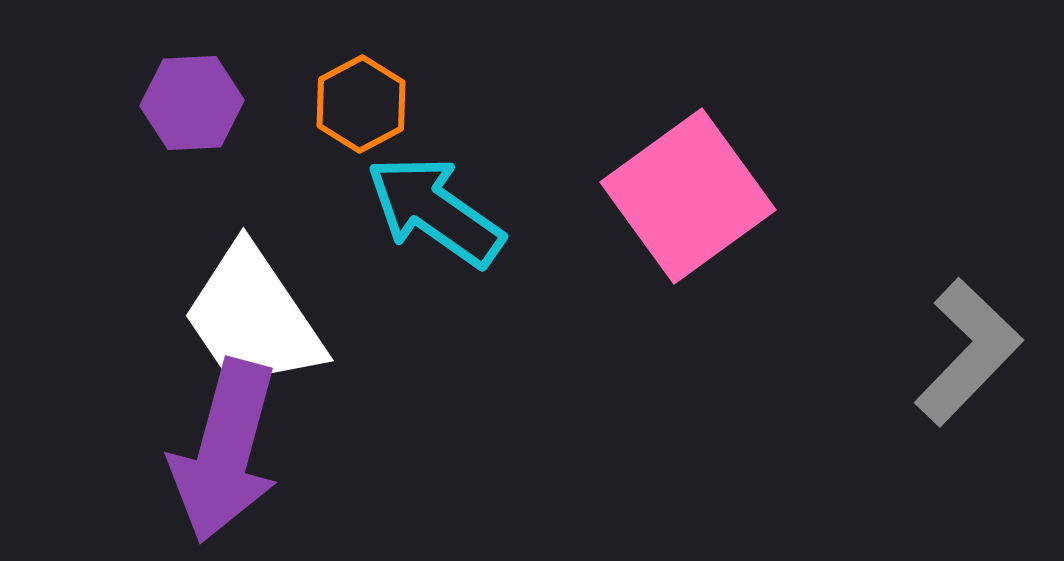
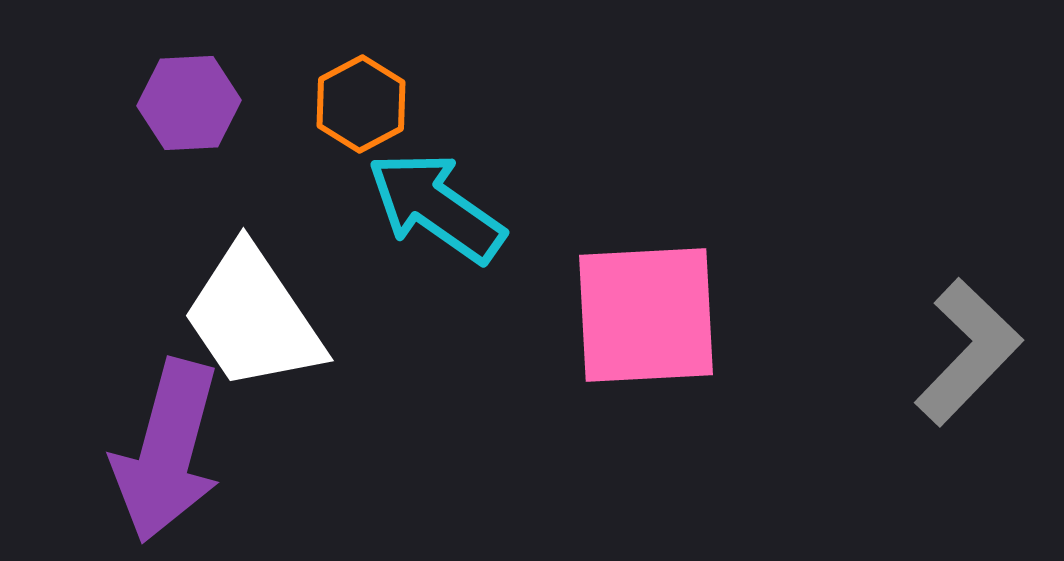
purple hexagon: moved 3 px left
pink square: moved 42 px left, 119 px down; rotated 33 degrees clockwise
cyan arrow: moved 1 px right, 4 px up
purple arrow: moved 58 px left
